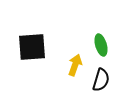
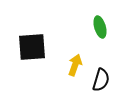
green ellipse: moved 1 px left, 18 px up
